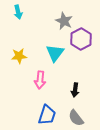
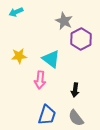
cyan arrow: moved 2 px left; rotated 80 degrees clockwise
cyan triangle: moved 4 px left, 6 px down; rotated 30 degrees counterclockwise
